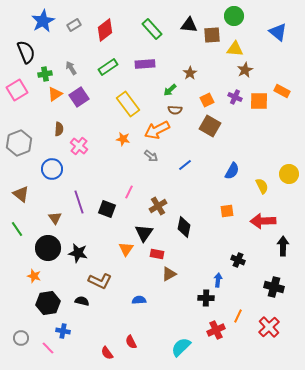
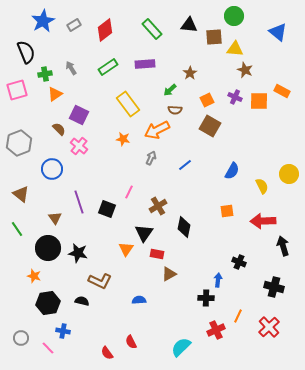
brown square at (212, 35): moved 2 px right, 2 px down
brown star at (245, 70): rotated 21 degrees counterclockwise
pink square at (17, 90): rotated 15 degrees clockwise
purple square at (79, 97): moved 18 px down; rotated 30 degrees counterclockwise
brown semicircle at (59, 129): rotated 48 degrees counterclockwise
gray arrow at (151, 156): moved 2 px down; rotated 104 degrees counterclockwise
black arrow at (283, 246): rotated 18 degrees counterclockwise
black cross at (238, 260): moved 1 px right, 2 px down
